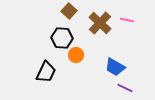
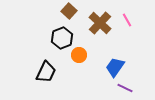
pink line: rotated 48 degrees clockwise
black hexagon: rotated 25 degrees counterclockwise
orange circle: moved 3 px right
blue trapezoid: rotated 95 degrees clockwise
